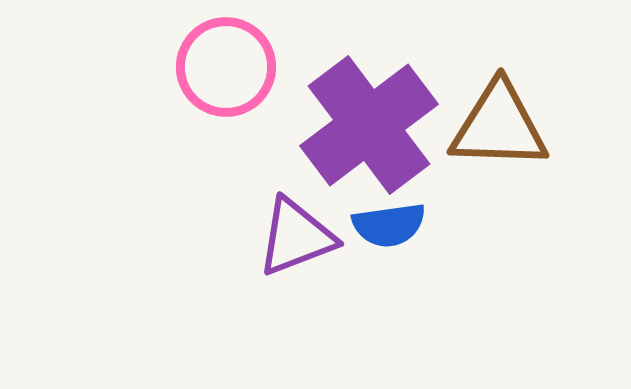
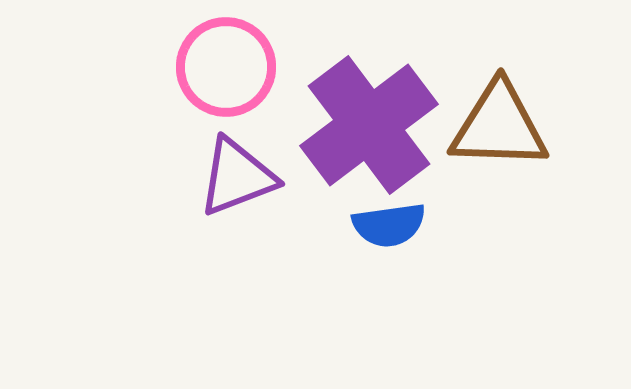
purple triangle: moved 59 px left, 60 px up
